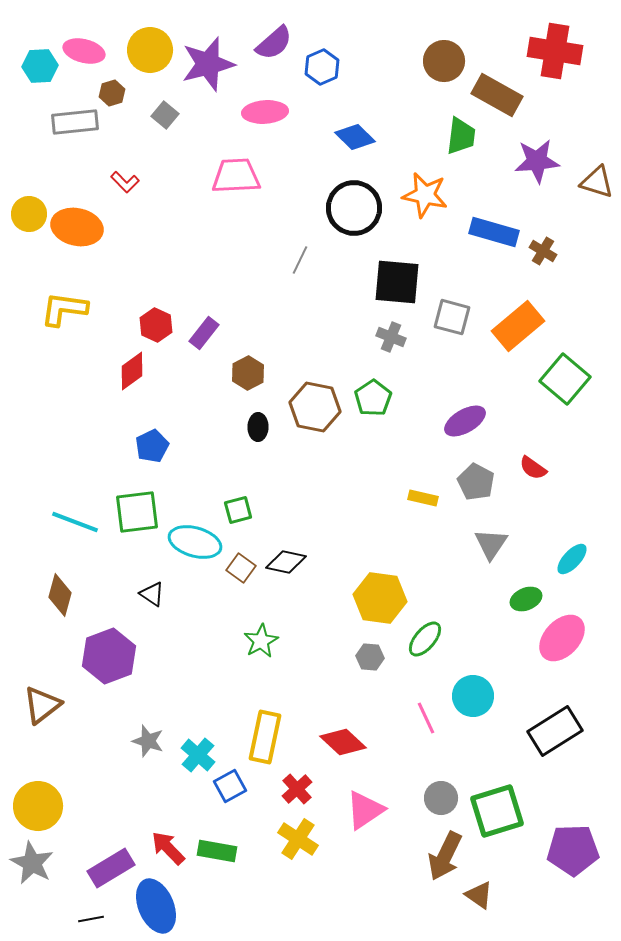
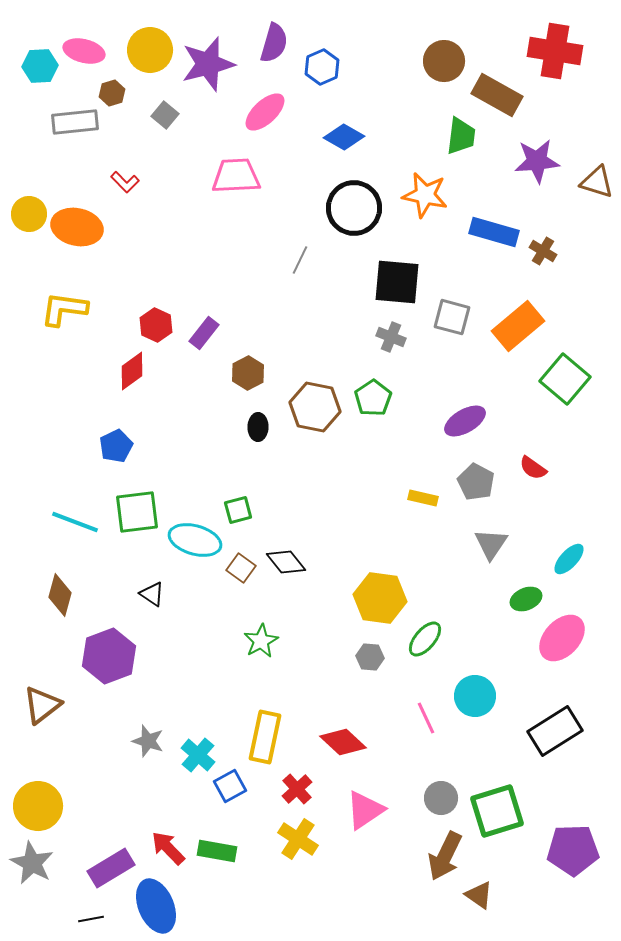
purple semicircle at (274, 43): rotated 33 degrees counterclockwise
pink ellipse at (265, 112): rotated 39 degrees counterclockwise
blue diamond at (355, 137): moved 11 px left; rotated 15 degrees counterclockwise
blue pentagon at (152, 446): moved 36 px left
cyan ellipse at (195, 542): moved 2 px up
cyan ellipse at (572, 559): moved 3 px left
black diamond at (286, 562): rotated 39 degrees clockwise
cyan circle at (473, 696): moved 2 px right
